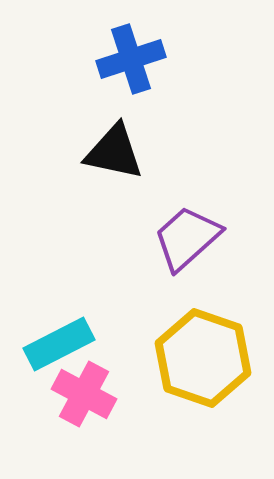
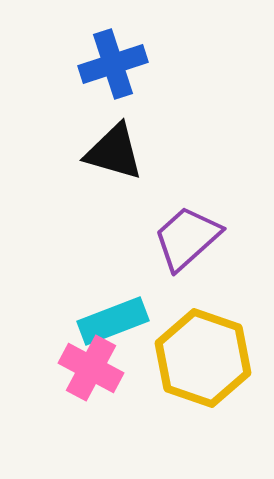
blue cross: moved 18 px left, 5 px down
black triangle: rotated 4 degrees clockwise
cyan rectangle: moved 54 px right, 23 px up; rotated 6 degrees clockwise
pink cross: moved 7 px right, 26 px up
